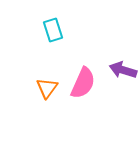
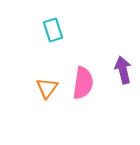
purple arrow: rotated 60 degrees clockwise
pink semicircle: rotated 16 degrees counterclockwise
